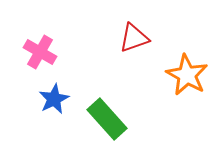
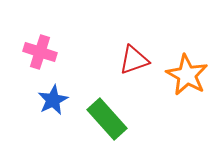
red triangle: moved 22 px down
pink cross: rotated 12 degrees counterclockwise
blue star: moved 1 px left, 1 px down
